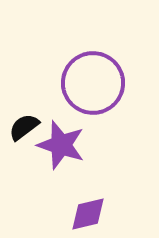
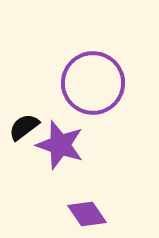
purple star: moved 1 px left
purple diamond: moved 1 px left; rotated 69 degrees clockwise
